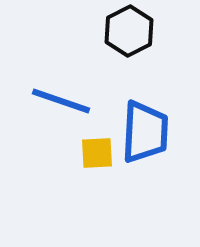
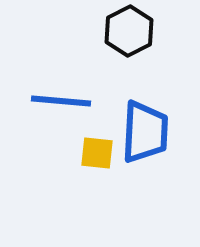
blue line: rotated 14 degrees counterclockwise
yellow square: rotated 9 degrees clockwise
